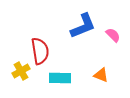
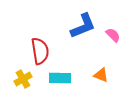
yellow cross: moved 2 px right, 8 px down
